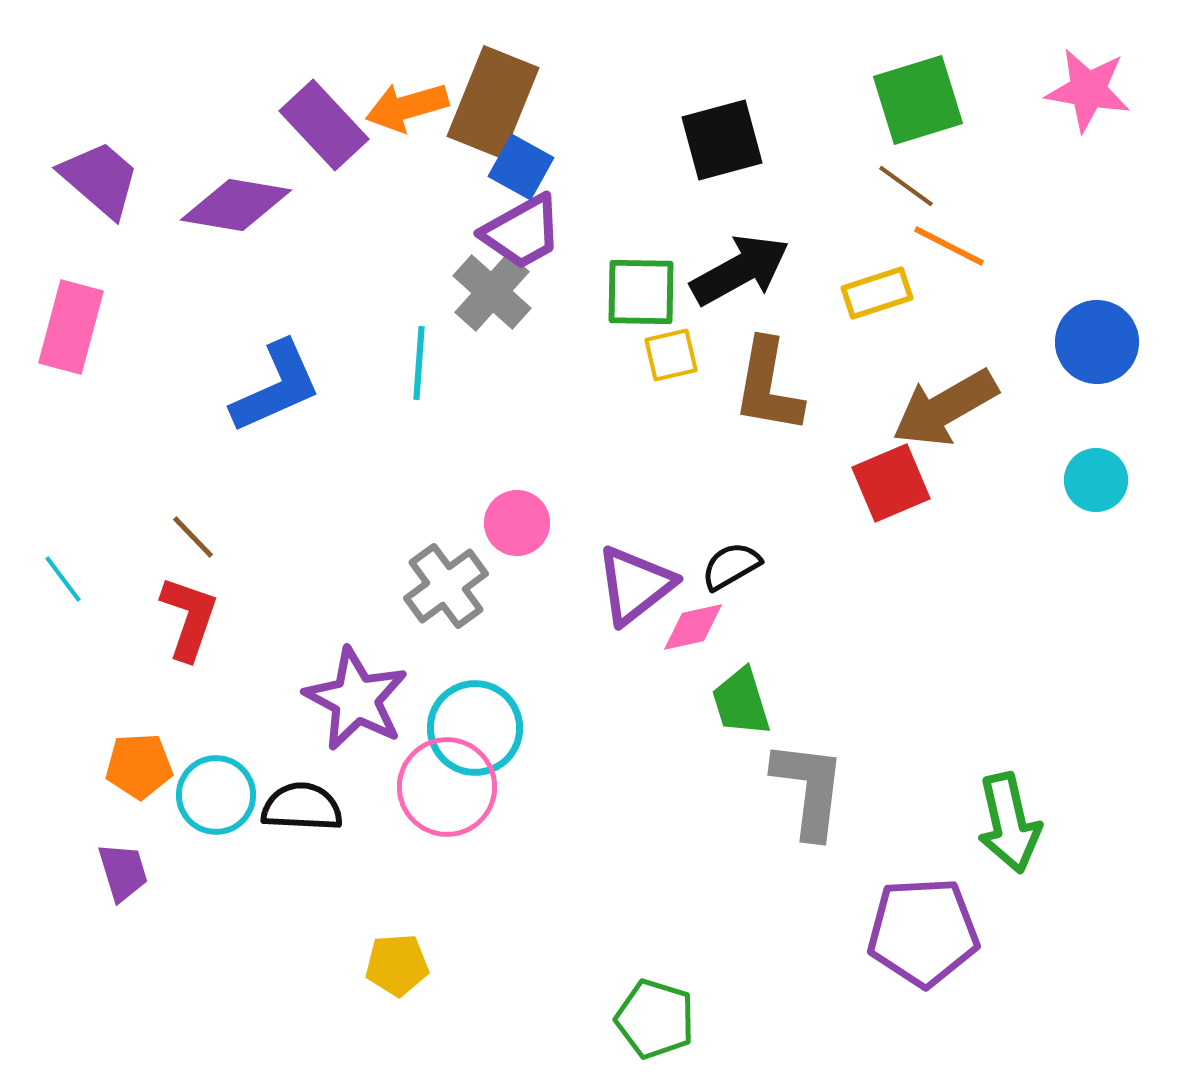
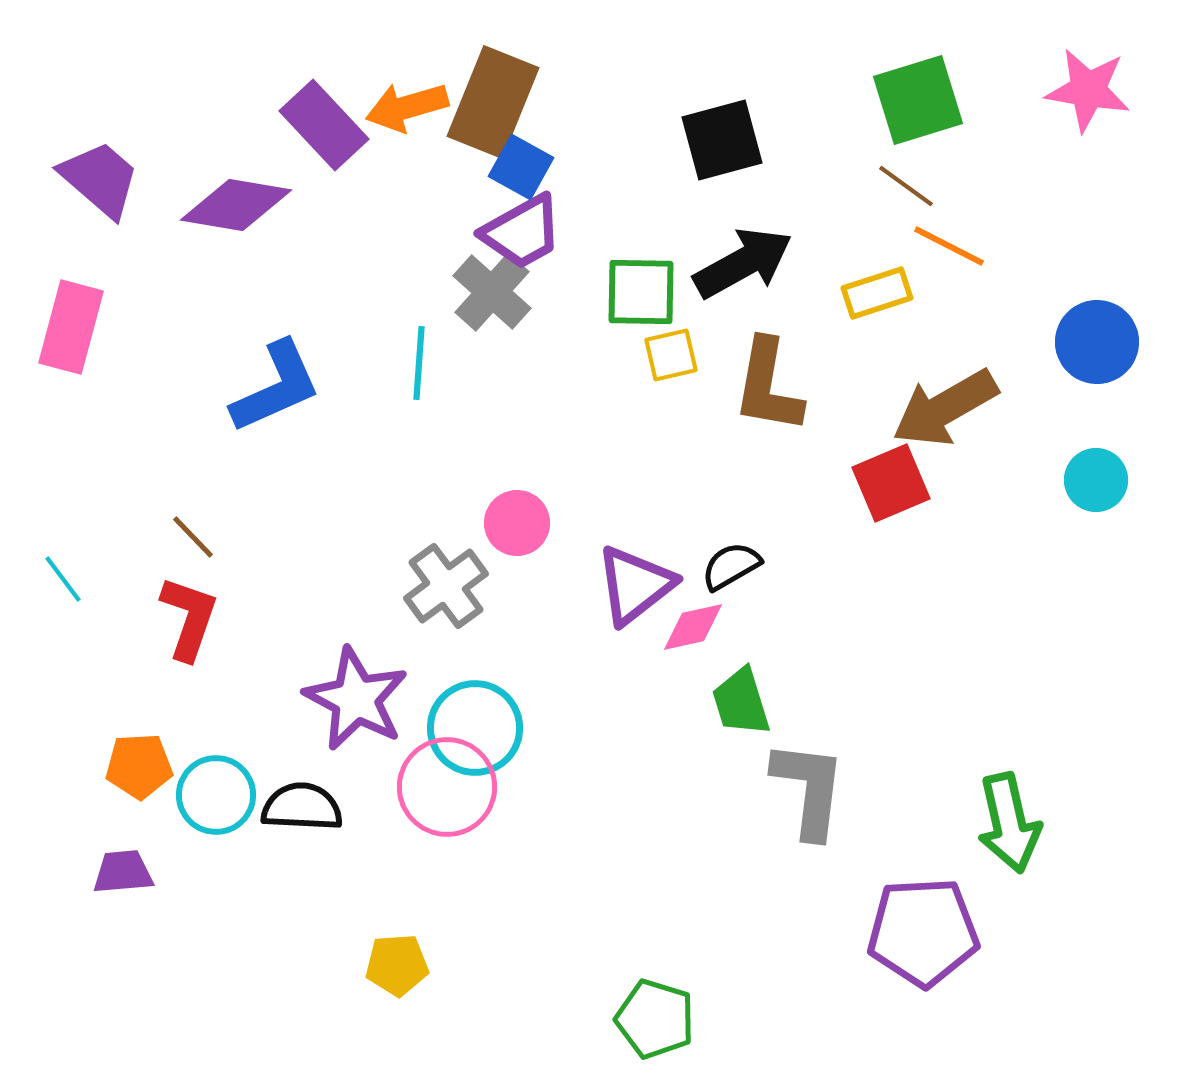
black arrow at (740, 270): moved 3 px right, 7 px up
purple trapezoid at (123, 872): rotated 78 degrees counterclockwise
